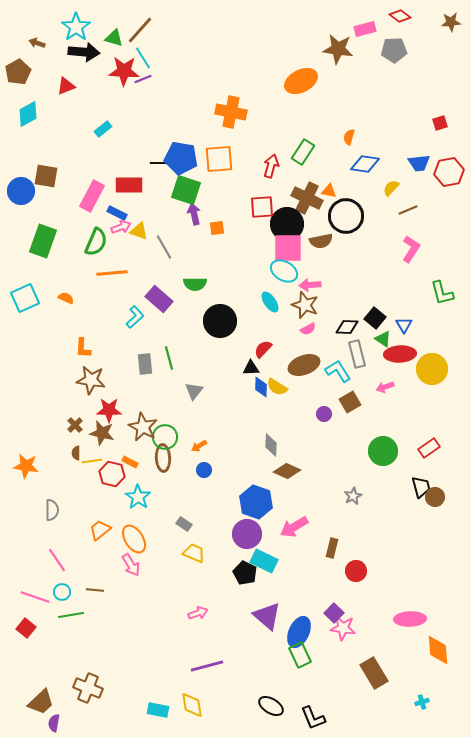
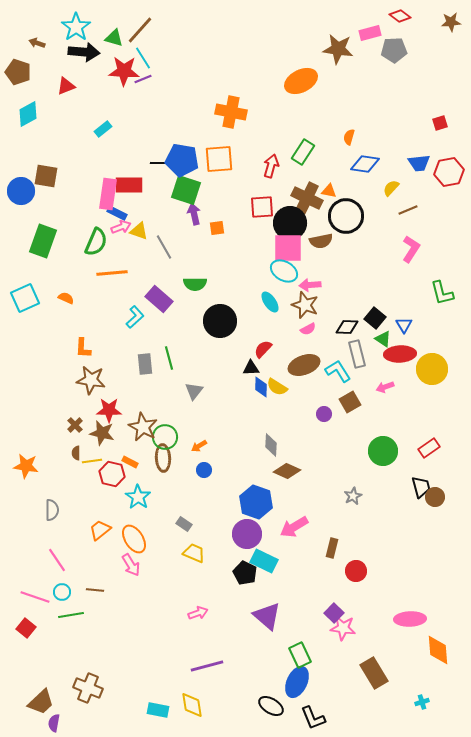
pink rectangle at (365, 29): moved 5 px right, 4 px down
brown pentagon at (18, 72): rotated 25 degrees counterclockwise
blue pentagon at (181, 158): moved 1 px right, 2 px down
pink rectangle at (92, 196): moved 16 px right, 2 px up; rotated 20 degrees counterclockwise
black circle at (287, 224): moved 3 px right, 1 px up
blue ellipse at (299, 632): moved 2 px left, 50 px down
